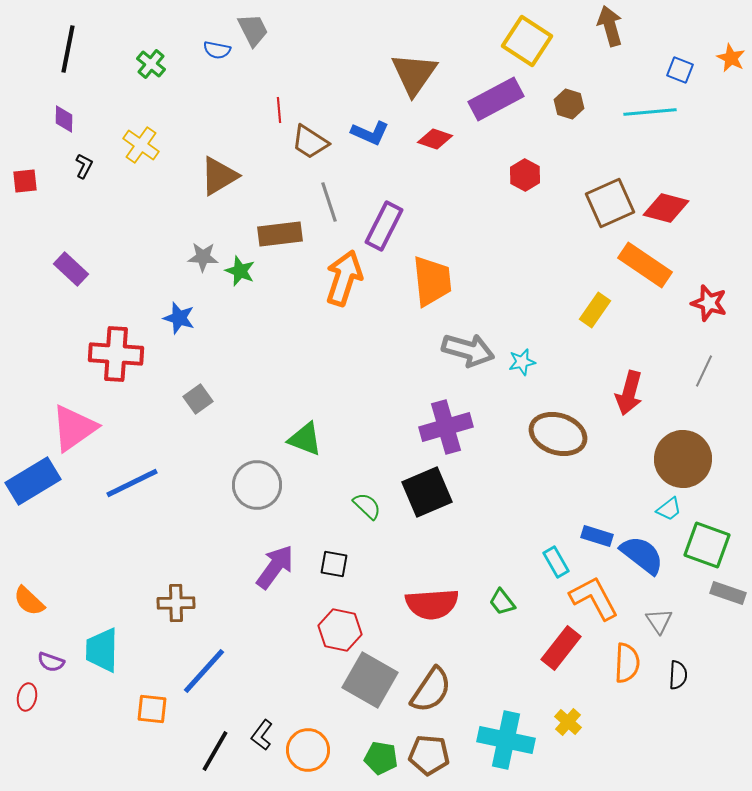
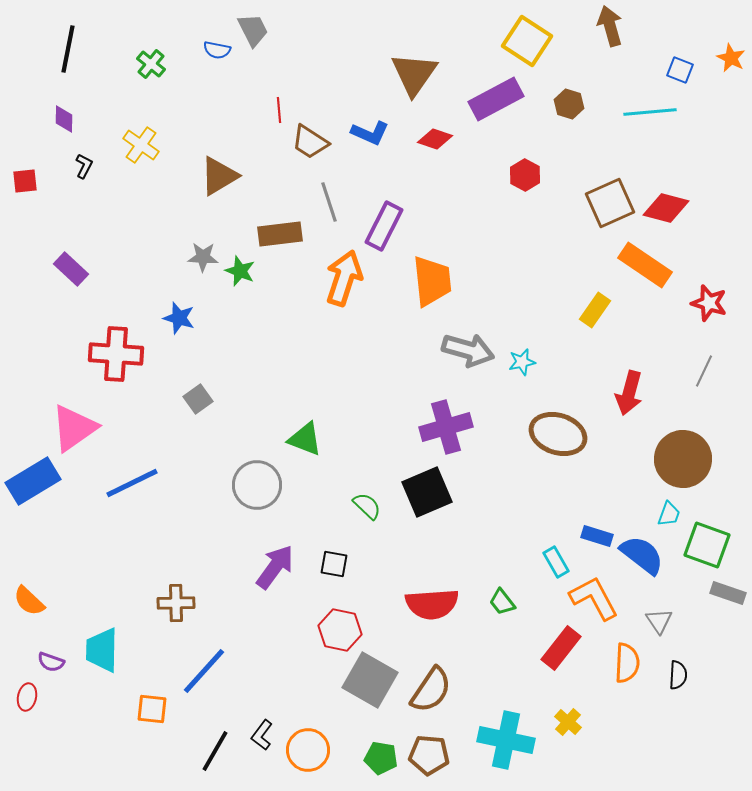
cyan trapezoid at (669, 509): moved 5 px down; rotated 32 degrees counterclockwise
